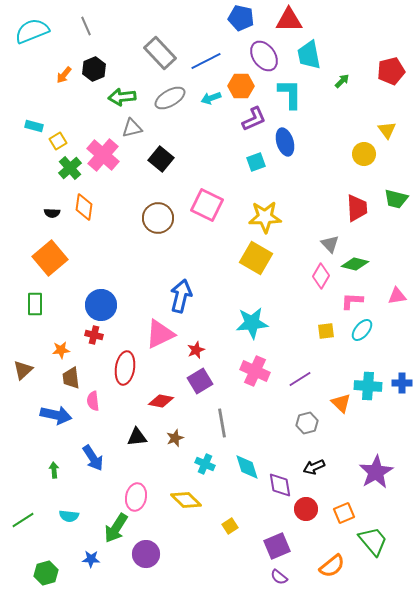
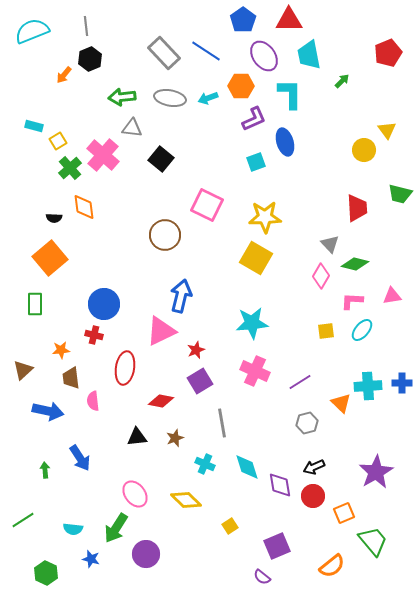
blue pentagon at (241, 18): moved 2 px right, 2 px down; rotated 25 degrees clockwise
gray line at (86, 26): rotated 18 degrees clockwise
gray rectangle at (160, 53): moved 4 px right
blue line at (206, 61): moved 10 px up; rotated 60 degrees clockwise
black hexagon at (94, 69): moved 4 px left, 10 px up
red pentagon at (391, 71): moved 3 px left, 18 px up; rotated 8 degrees counterclockwise
gray ellipse at (170, 98): rotated 40 degrees clockwise
cyan arrow at (211, 98): moved 3 px left
gray triangle at (132, 128): rotated 20 degrees clockwise
yellow circle at (364, 154): moved 4 px up
green trapezoid at (396, 199): moved 4 px right, 5 px up
orange diamond at (84, 207): rotated 16 degrees counterclockwise
black semicircle at (52, 213): moved 2 px right, 5 px down
brown circle at (158, 218): moved 7 px right, 17 px down
pink triangle at (397, 296): moved 5 px left
blue circle at (101, 305): moved 3 px right, 1 px up
pink triangle at (160, 334): moved 1 px right, 3 px up
purple line at (300, 379): moved 3 px down
cyan cross at (368, 386): rotated 8 degrees counterclockwise
blue arrow at (56, 415): moved 8 px left, 4 px up
blue arrow at (93, 458): moved 13 px left
green arrow at (54, 470): moved 9 px left
pink ellipse at (136, 497): moved 1 px left, 3 px up; rotated 48 degrees counterclockwise
red circle at (306, 509): moved 7 px right, 13 px up
cyan semicircle at (69, 516): moved 4 px right, 13 px down
blue star at (91, 559): rotated 12 degrees clockwise
green hexagon at (46, 573): rotated 20 degrees counterclockwise
purple semicircle at (279, 577): moved 17 px left
